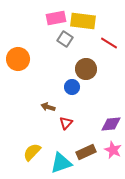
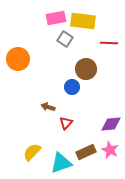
red line: rotated 30 degrees counterclockwise
pink star: moved 3 px left
